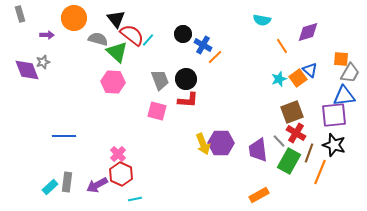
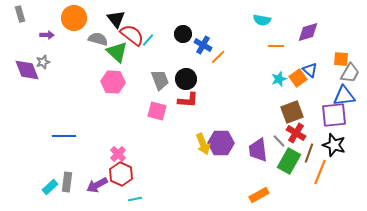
orange line at (282, 46): moved 6 px left; rotated 56 degrees counterclockwise
orange line at (215, 57): moved 3 px right
